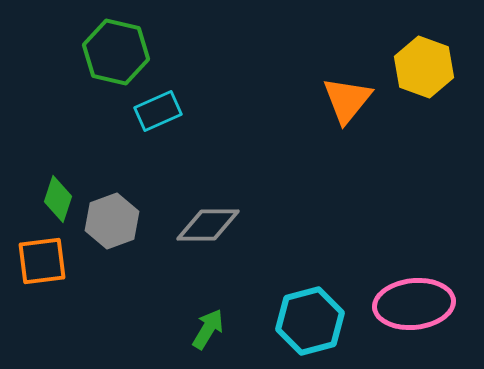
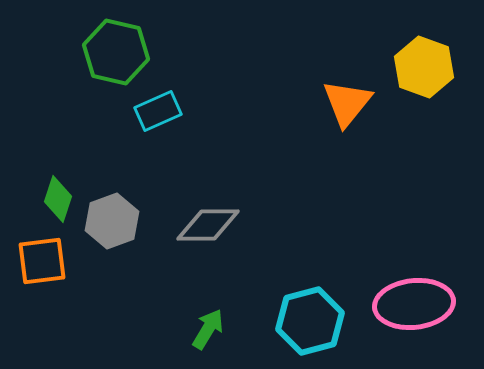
orange triangle: moved 3 px down
